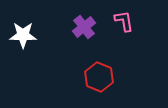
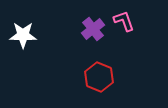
pink L-shape: rotated 10 degrees counterclockwise
purple cross: moved 9 px right, 2 px down
